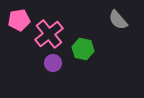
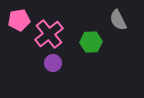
gray semicircle: rotated 15 degrees clockwise
green hexagon: moved 8 px right, 7 px up; rotated 15 degrees counterclockwise
